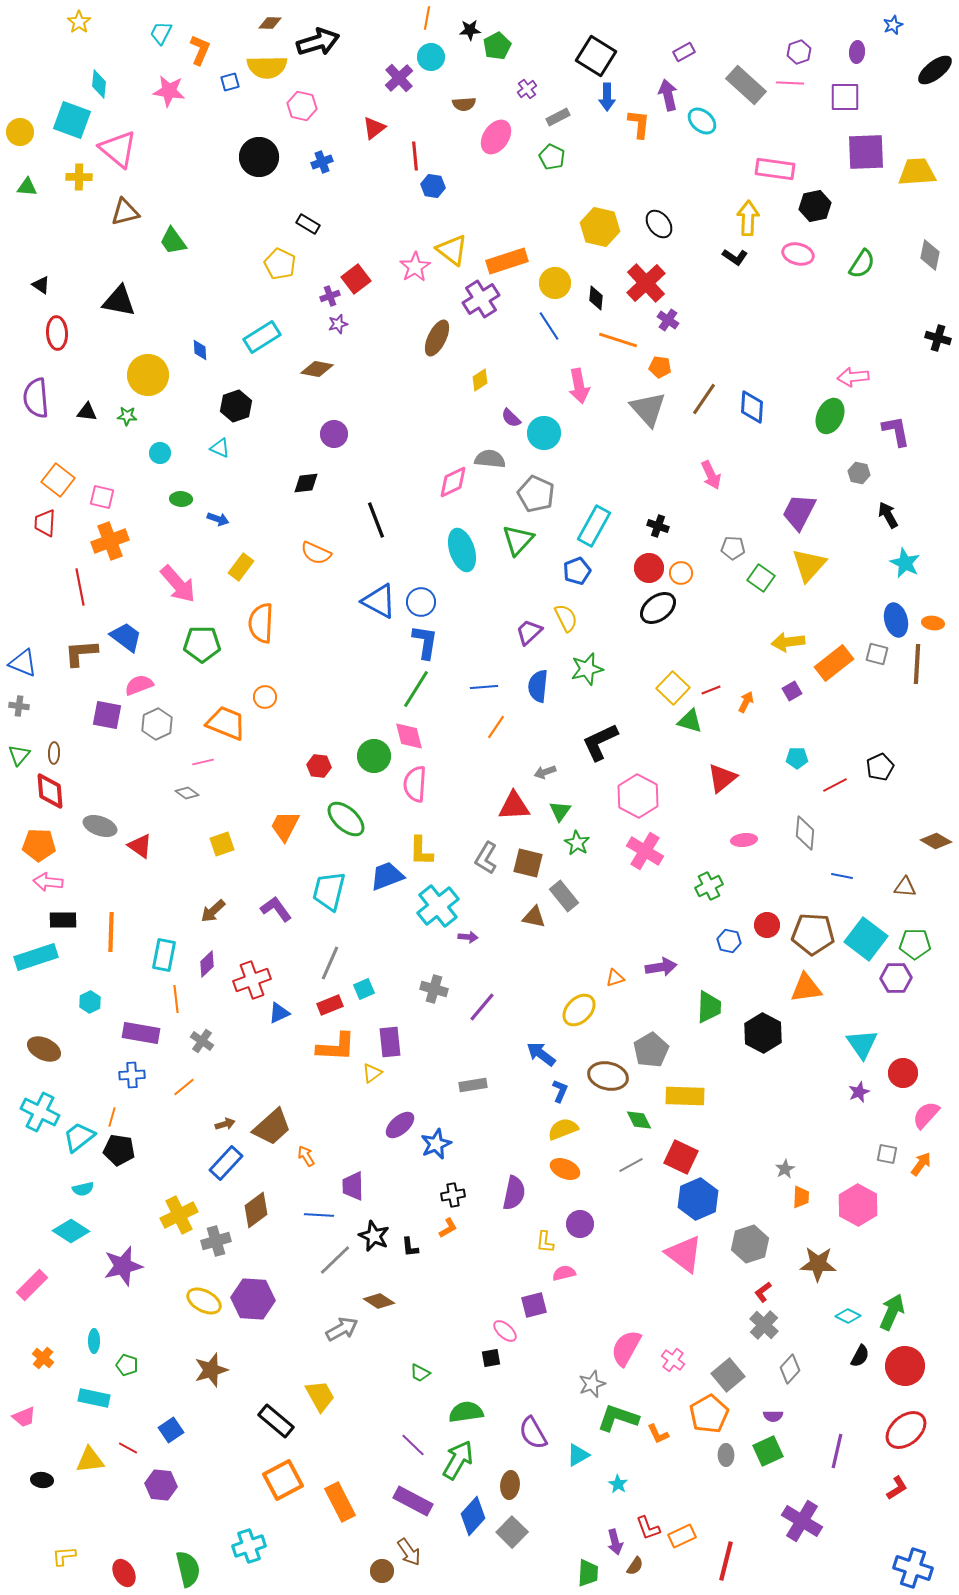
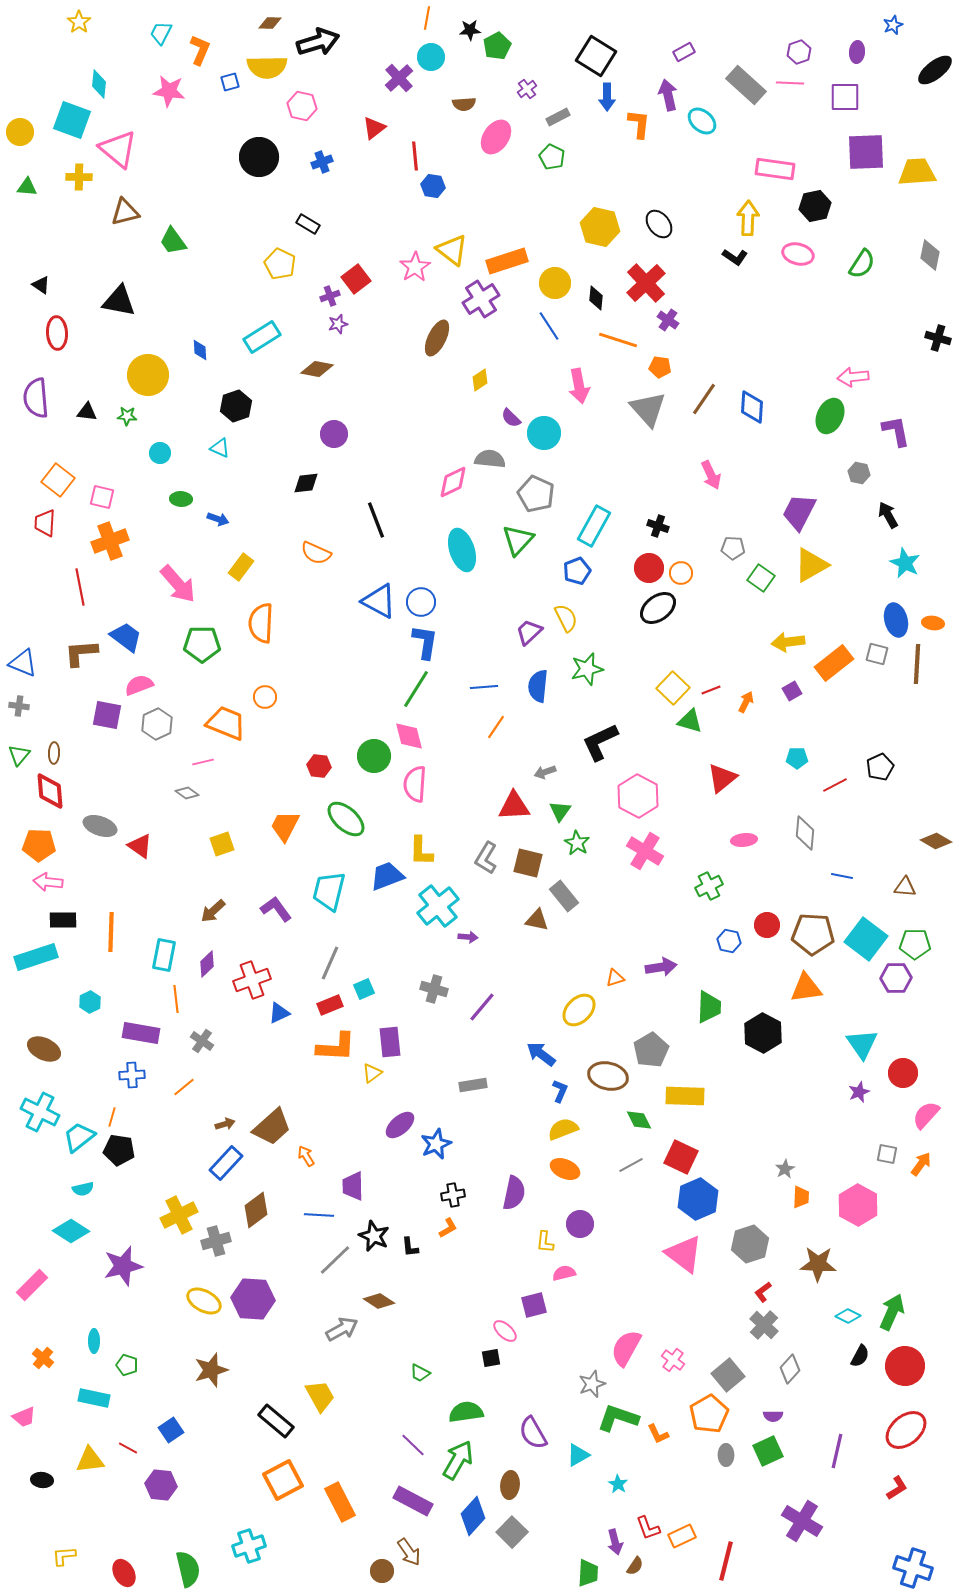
yellow triangle at (809, 565): moved 2 px right; rotated 18 degrees clockwise
brown triangle at (534, 917): moved 3 px right, 3 px down
